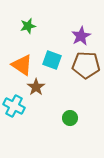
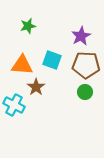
orange triangle: rotated 30 degrees counterclockwise
cyan cross: moved 1 px up
green circle: moved 15 px right, 26 px up
